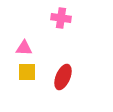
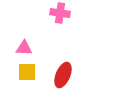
pink cross: moved 1 px left, 5 px up
red ellipse: moved 2 px up
